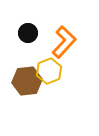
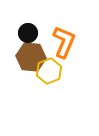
orange L-shape: rotated 20 degrees counterclockwise
brown hexagon: moved 4 px right, 24 px up; rotated 12 degrees clockwise
